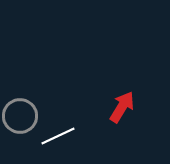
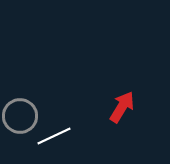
white line: moved 4 px left
